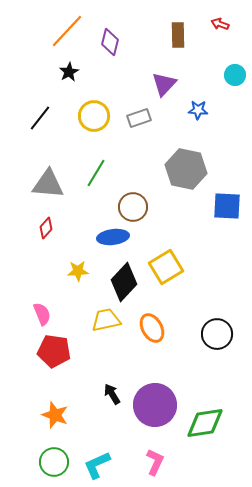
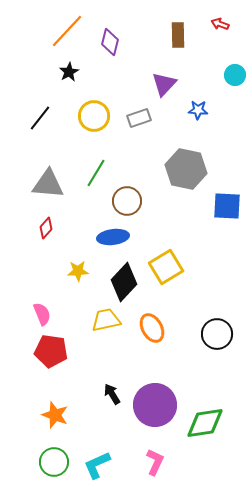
brown circle: moved 6 px left, 6 px up
red pentagon: moved 3 px left
